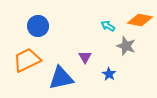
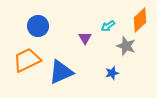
orange diamond: rotated 55 degrees counterclockwise
cyan arrow: rotated 64 degrees counterclockwise
purple triangle: moved 19 px up
blue star: moved 3 px right, 1 px up; rotated 24 degrees clockwise
blue triangle: moved 6 px up; rotated 12 degrees counterclockwise
